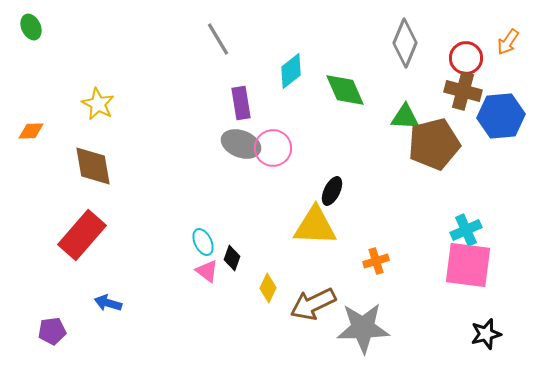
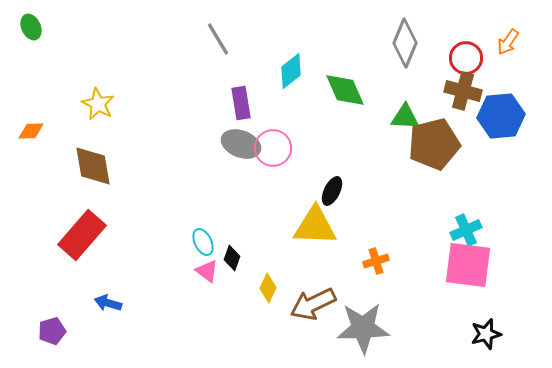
purple pentagon: rotated 8 degrees counterclockwise
